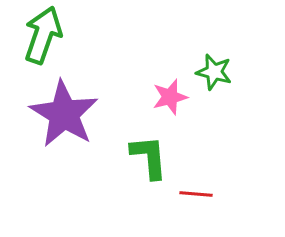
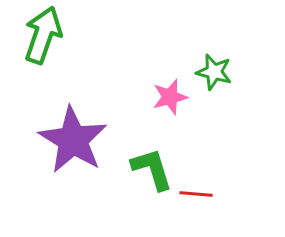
purple star: moved 9 px right, 26 px down
green L-shape: moved 3 px right, 12 px down; rotated 12 degrees counterclockwise
